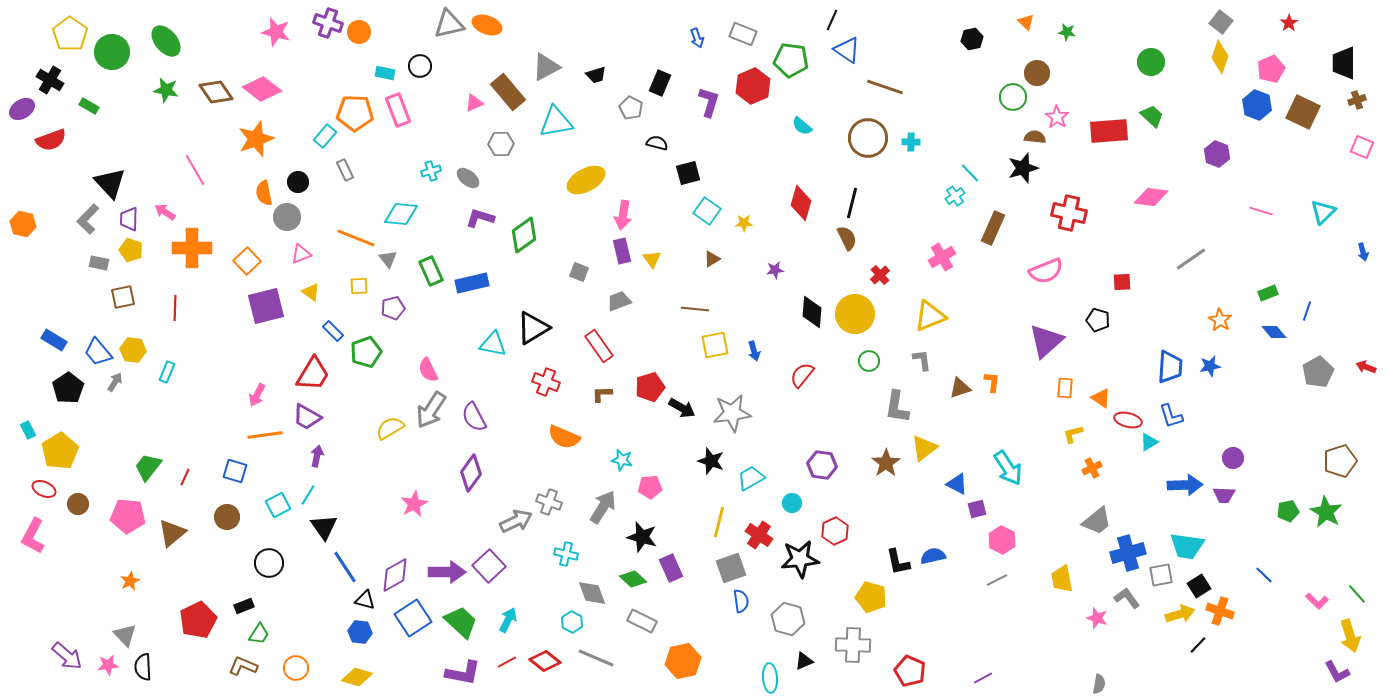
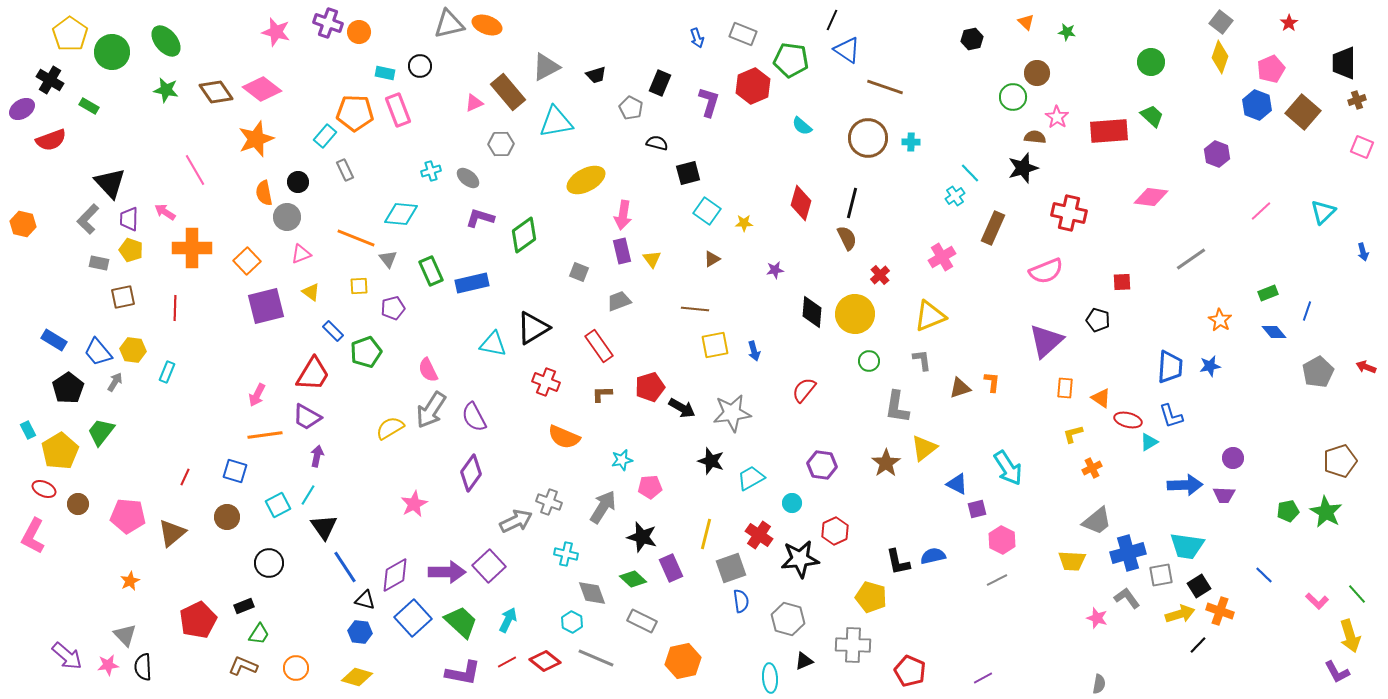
brown square at (1303, 112): rotated 16 degrees clockwise
pink line at (1261, 211): rotated 60 degrees counterclockwise
red semicircle at (802, 375): moved 2 px right, 15 px down
cyan star at (622, 460): rotated 25 degrees counterclockwise
green trapezoid at (148, 467): moved 47 px left, 35 px up
yellow line at (719, 522): moved 13 px left, 12 px down
yellow trapezoid at (1062, 579): moved 10 px right, 18 px up; rotated 76 degrees counterclockwise
blue square at (413, 618): rotated 9 degrees counterclockwise
